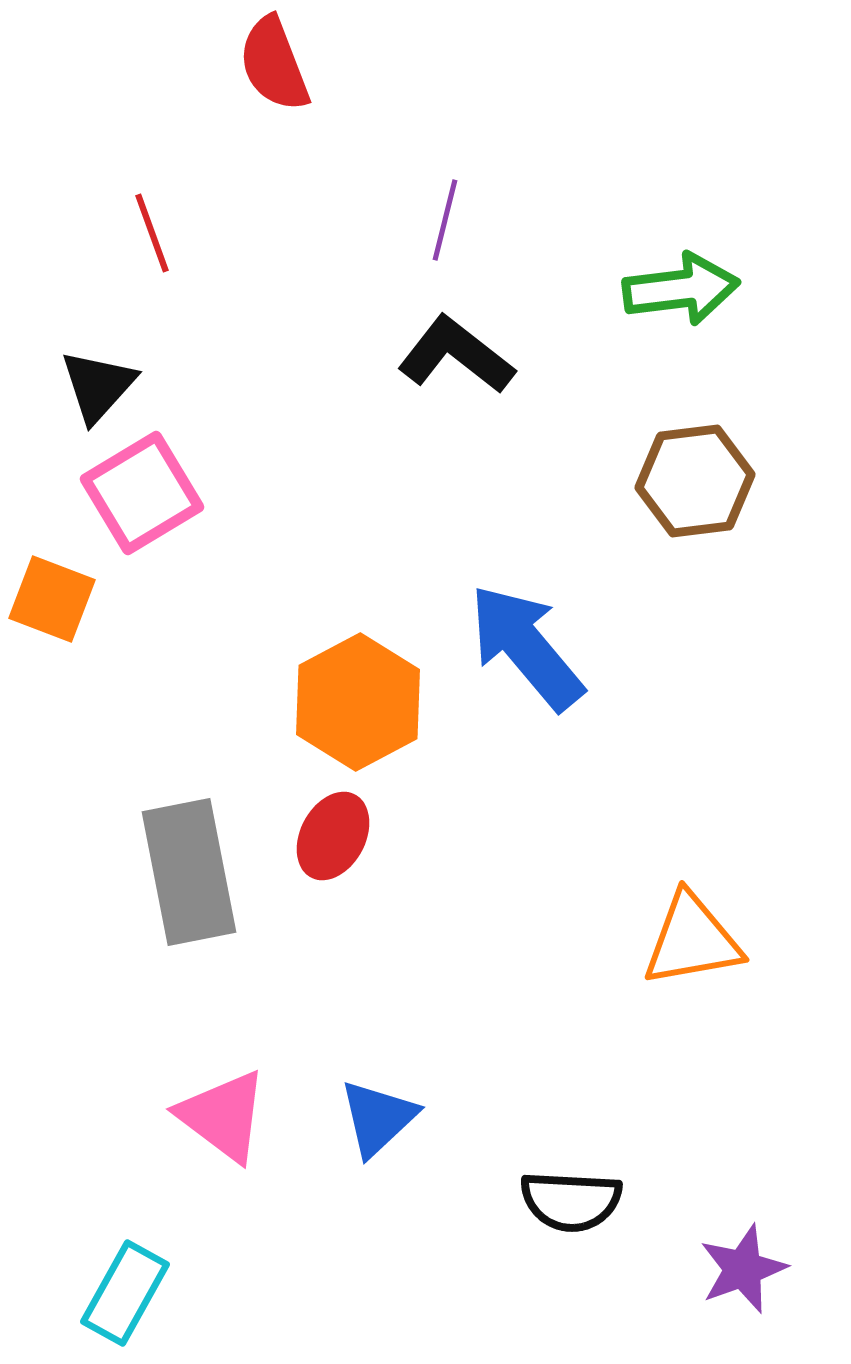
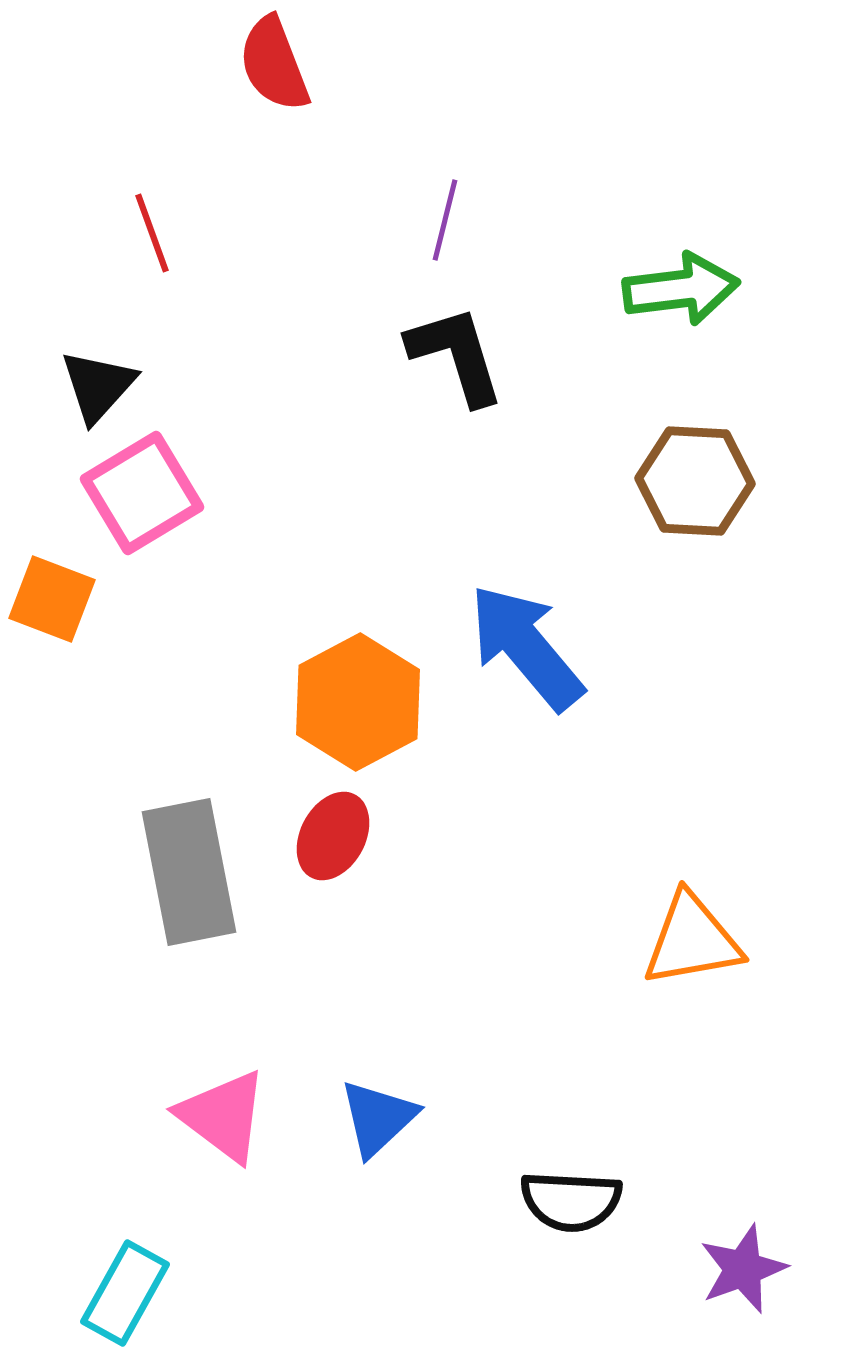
black L-shape: rotated 35 degrees clockwise
brown hexagon: rotated 10 degrees clockwise
